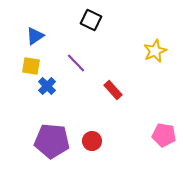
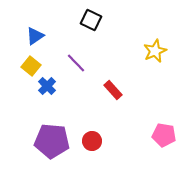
yellow square: rotated 30 degrees clockwise
